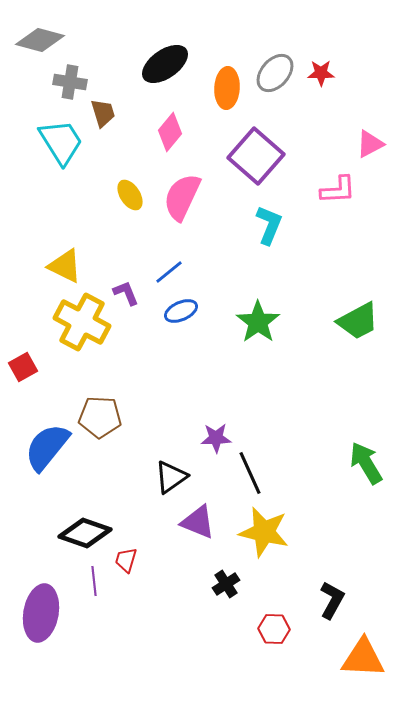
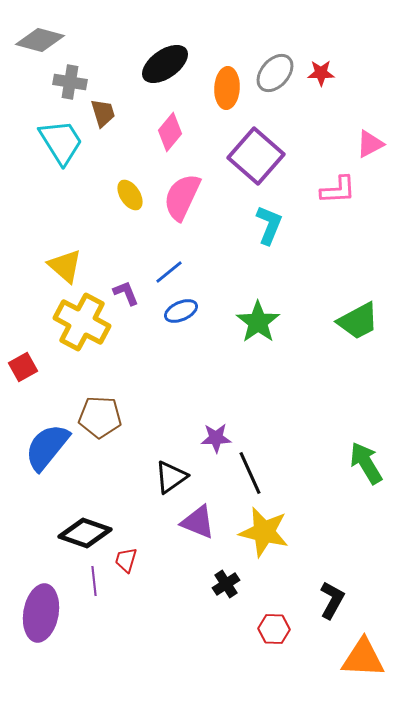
yellow triangle: rotated 15 degrees clockwise
